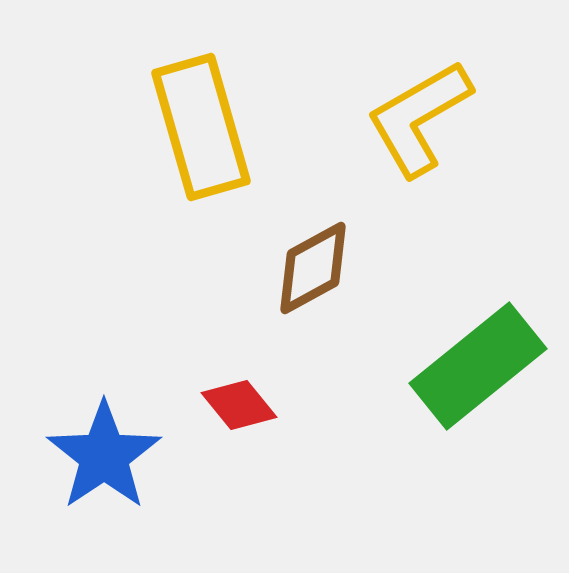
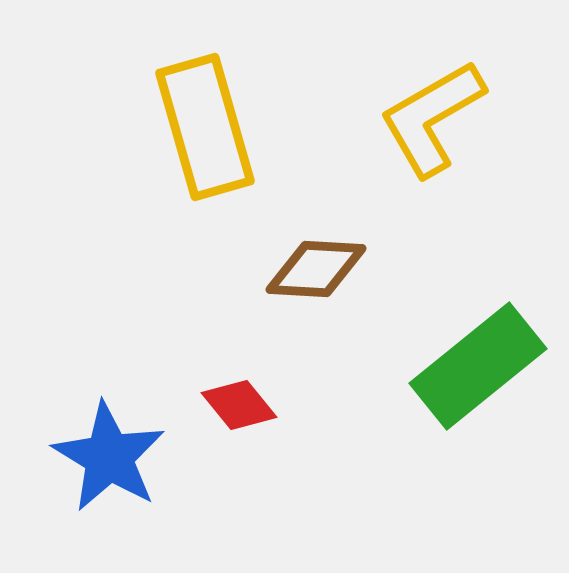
yellow L-shape: moved 13 px right
yellow rectangle: moved 4 px right
brown diamond: moved 3 px right, 1 px down; rotated 32 degrees clockwise
blue star: moved 5 px right, 1 px down; rotated 7 degrees counterclockwise
